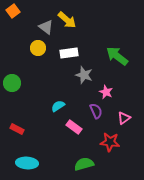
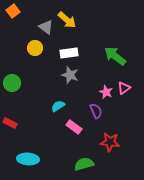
yellow circle: moved 3 px left
green arrow: moved 2 px left
gray star: moved 14 px left
pink triangle: moved 30 px up
red rectangle: moved 7 px left, 6 px up
cyan ellipse: moved 1 px right, 4 px up
